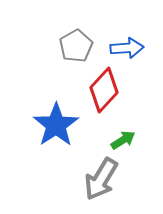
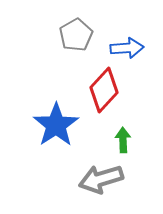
gray pentagon: moved 11 px up
green arrow: rotated 60 degrees counterclockwise
gray arrow: rotated 42 degrees clockwise
